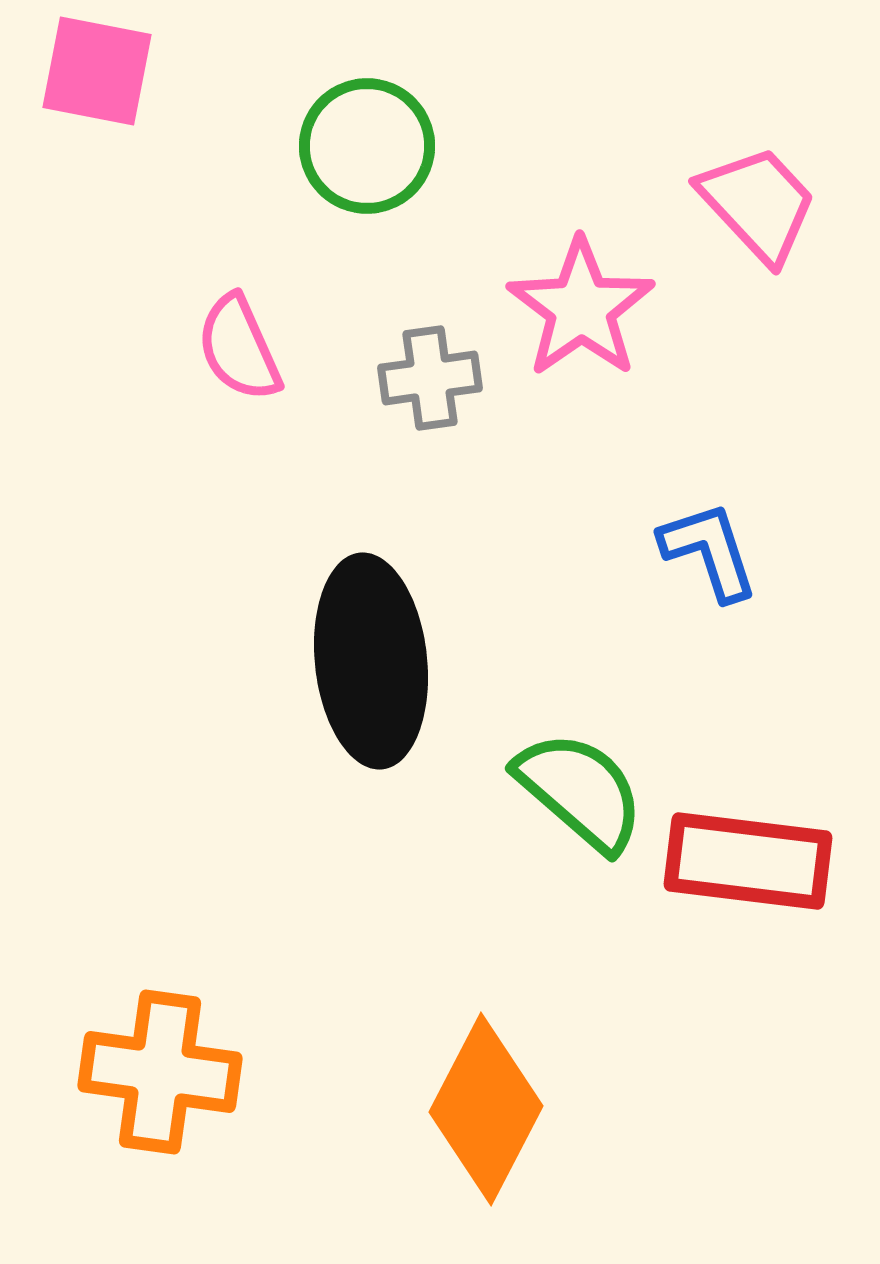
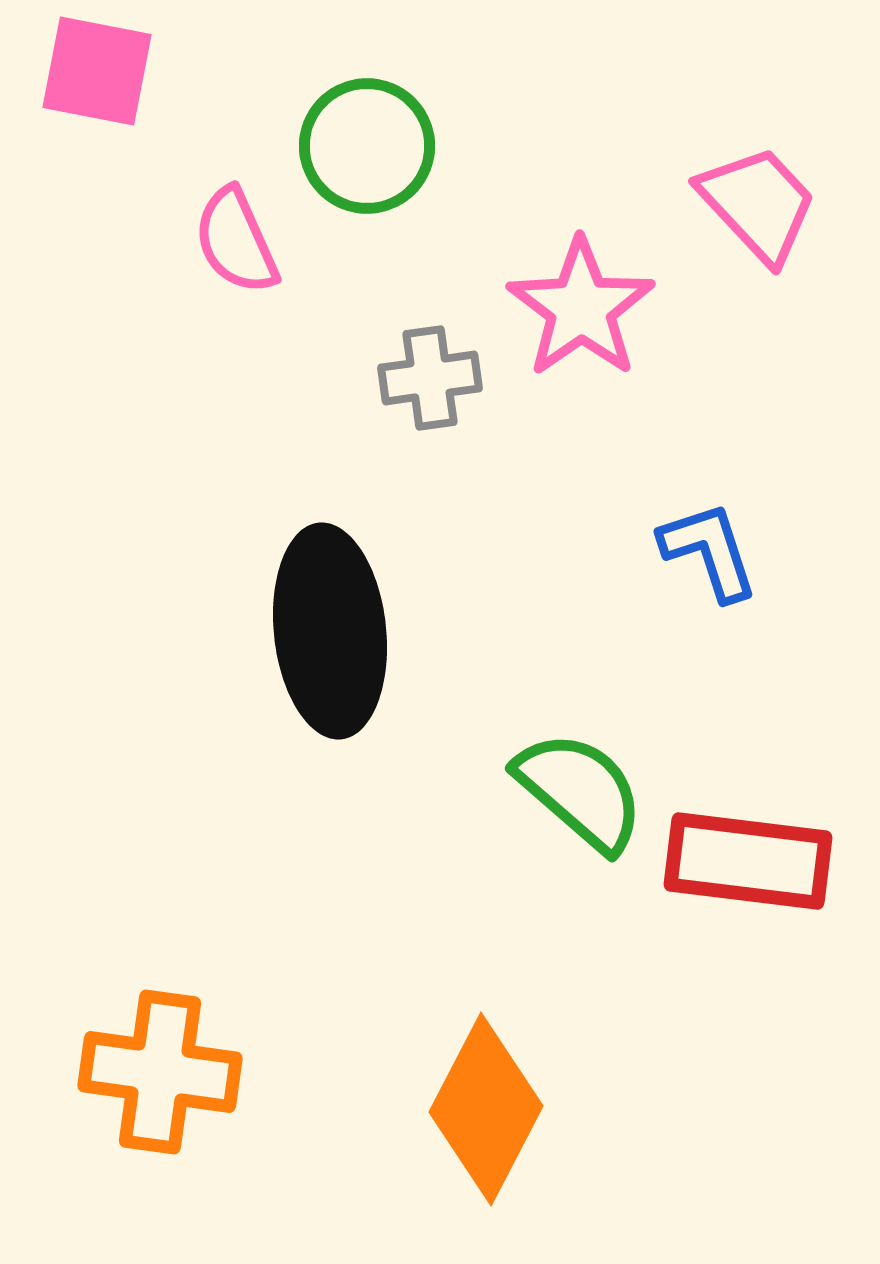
pink semicircle: moved 3 px left, 107 px up
black ellipse: moved 41 px left, 30 px up
